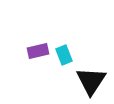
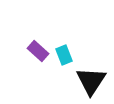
purple rectangle: rotated 55 degrees clockwise
